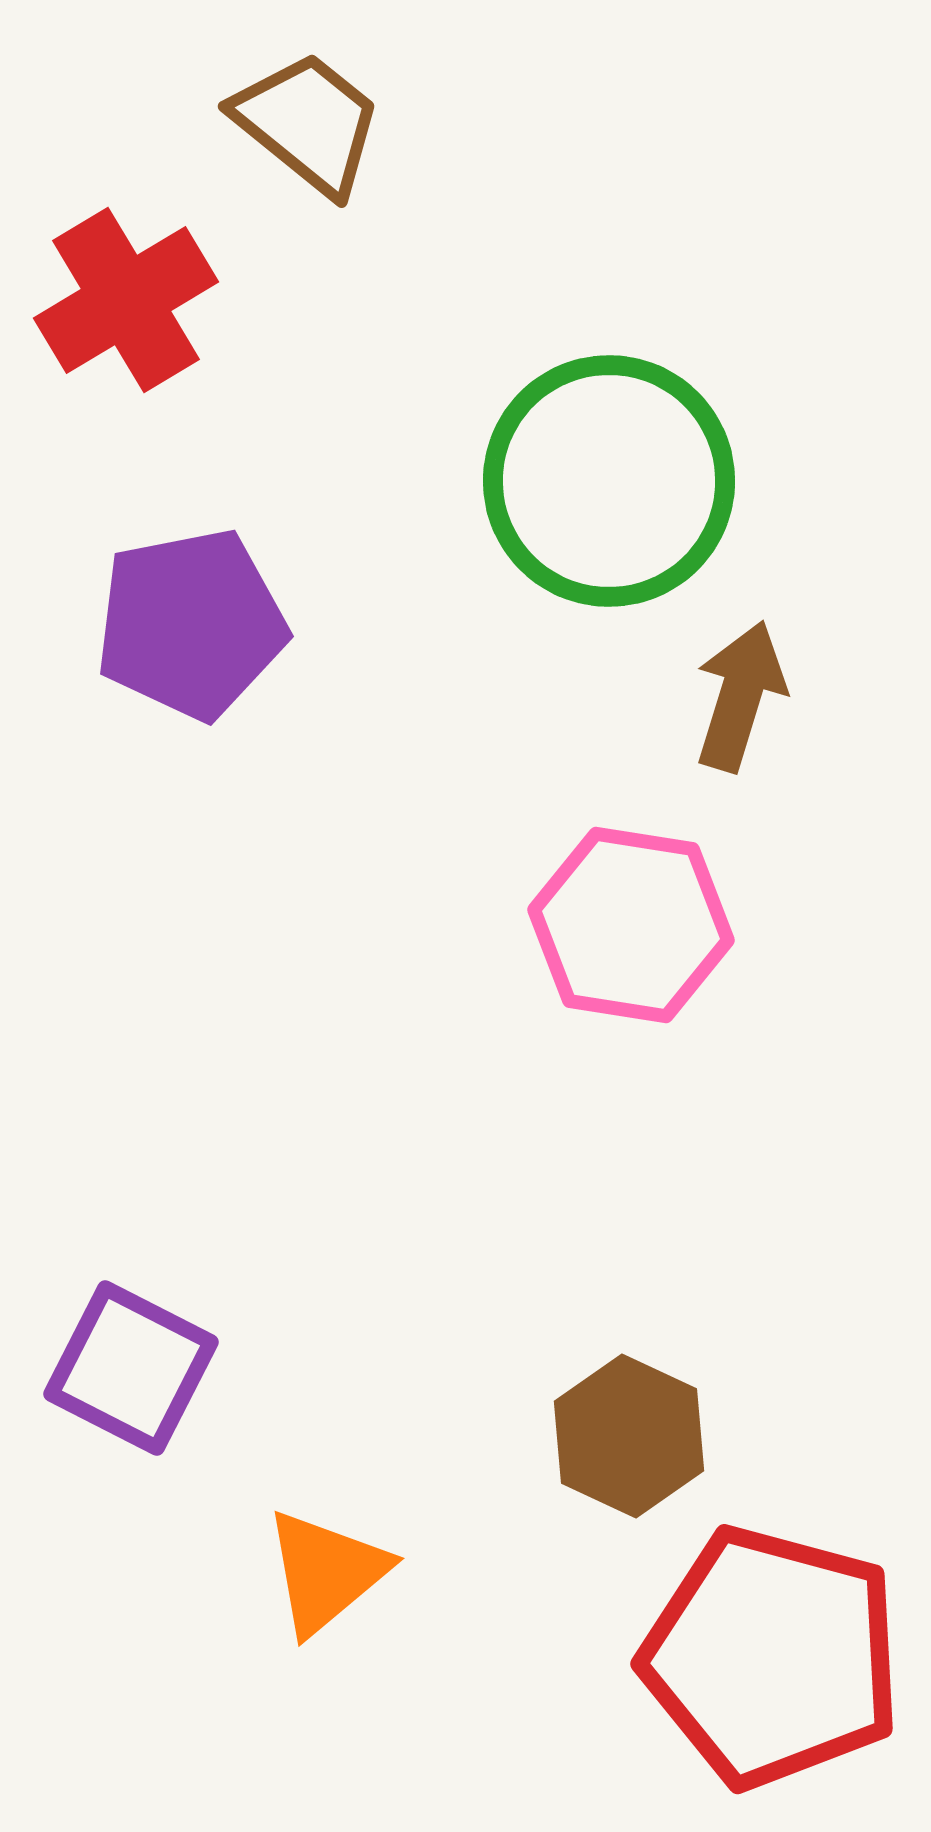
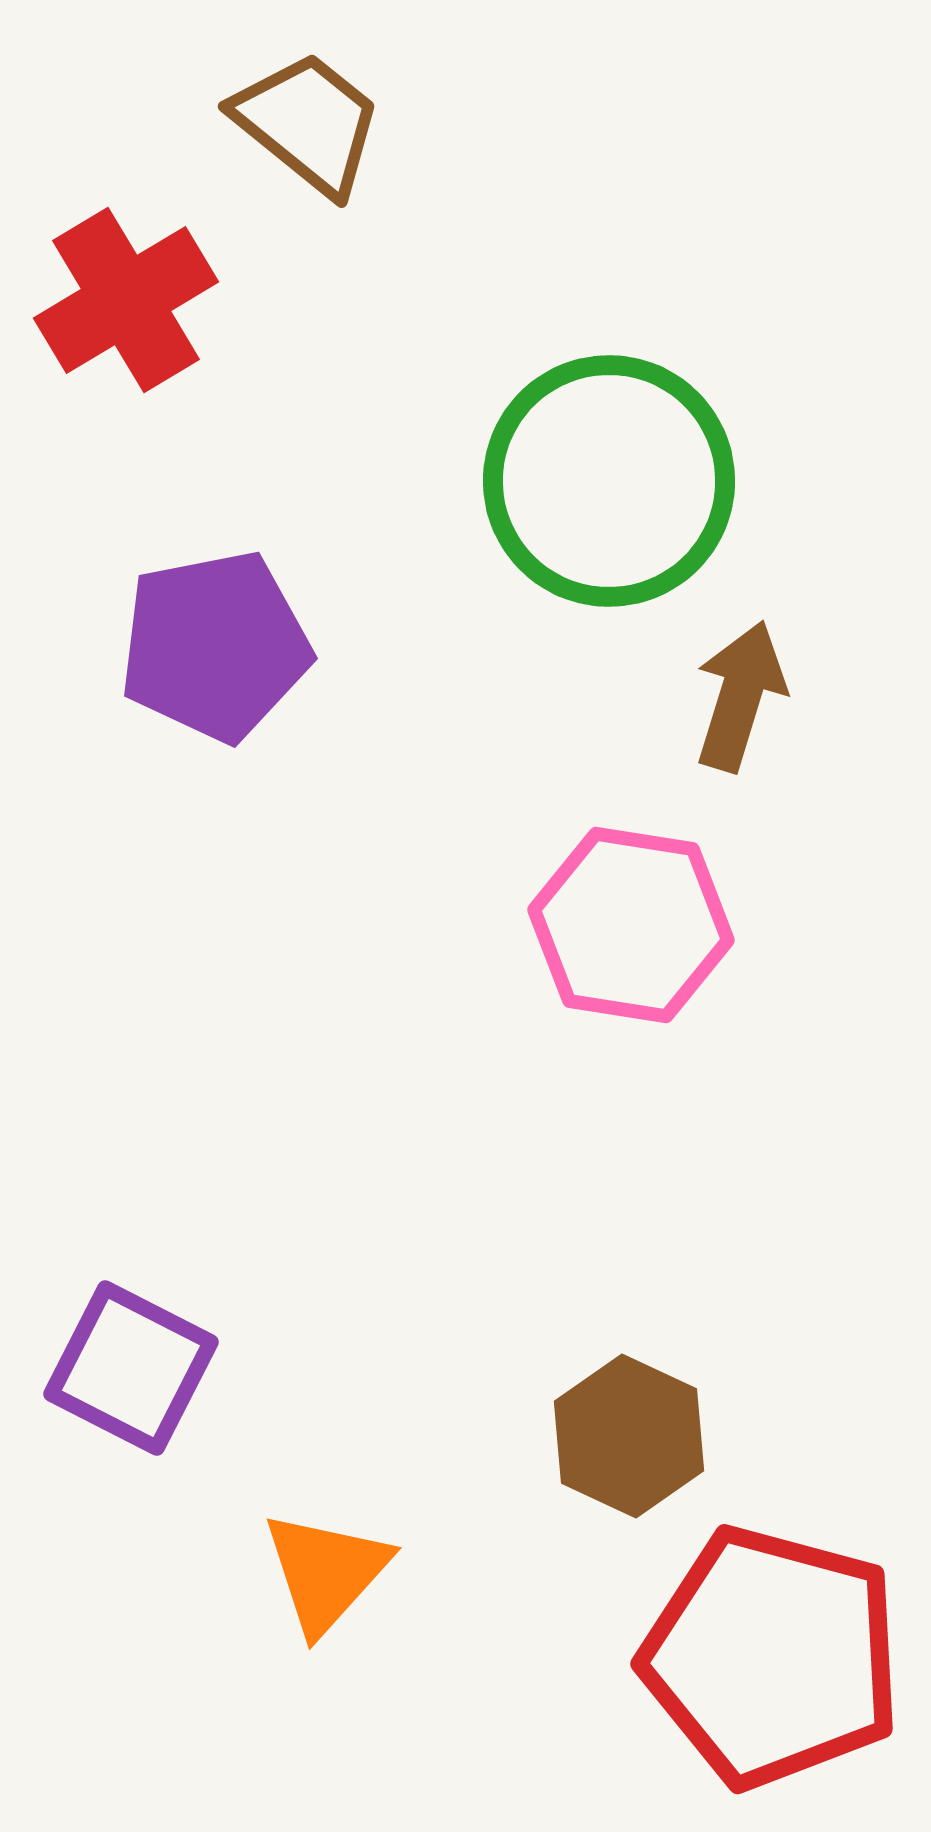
purple pentagon: moved 24 px right, 22 px down
orange triangle: rotated 8 degrees counterclockwise
